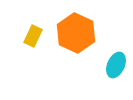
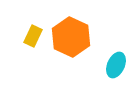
orange hexagon: moved 5 px left, 4 px down
